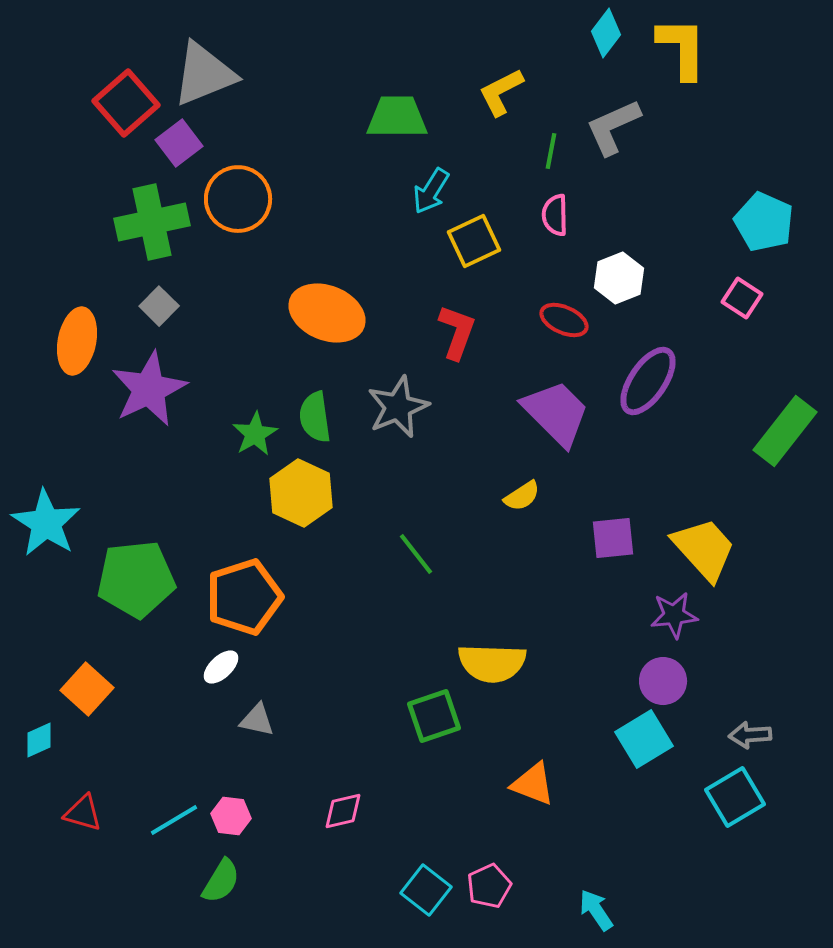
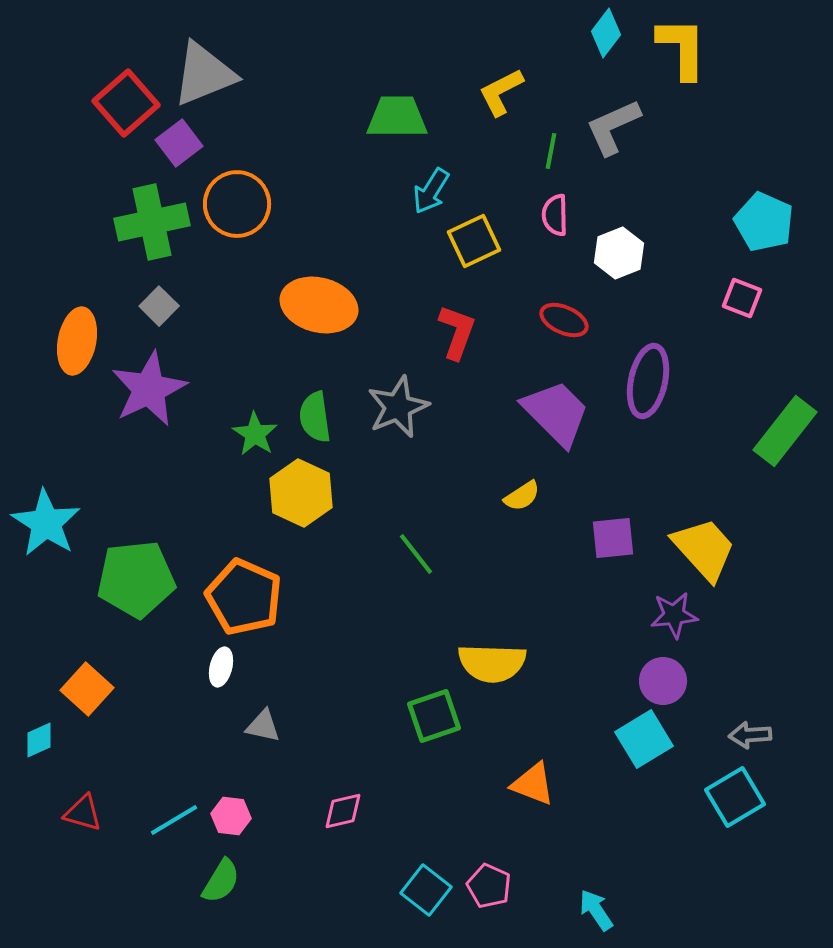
orange circle at (238, 199): moved 1 px left, 5 px down
white hexagon at (619, 278): moved 25 px up
pink square at (742, 298): rotated 12 degrees counterclockwise
orange ellipse at (327, 313): moved 8 px left, 8 px up; rotated 8 degrees counterclockwise
purple ellipse at (648, 381): rotated 22 degrees counterclockwise
green star at (255, 434): rotated 9 degrees counterclockwise
orange pentagon at (244, 597): rotated 30 degrees counterclockwise
white ellipse at (221, 667): rotated 33 degrees counterclockwise
gray triangle at (257, 720): moved 6 px right, 6 px down
pink pentagon at (489, 886): rotated 24 degrees counterclockwise
